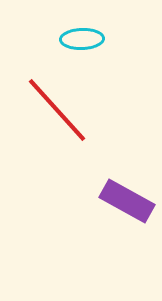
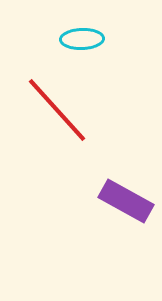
purple rectangle: moved 1 px left
